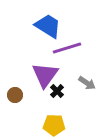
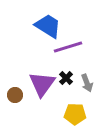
purple line: moved 1 px right, 1 px up
purple triangle: moved 3 px left, 9 px down
gray arrow: rotated 36 degrees clockwise
black cross: moved 9 px right, 13 px up
yellow pentagon: moved 21 px right, 11 px up
